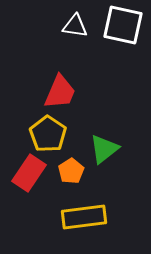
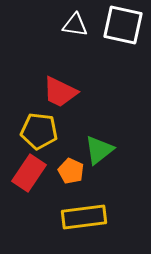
white triangle: moved 1 px up
red trapezoid: rotated 93 degrees clockwise
yellow pentagon: moved 9 px left, 3 px up; rotated 27 degrees counterclockwise
green triangle: moved 5 px left, 1 px down
orange pentagon: rotated 15 degrees counterclockwise
